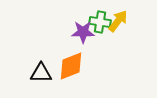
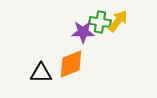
orange diamond: moved 2 px up
